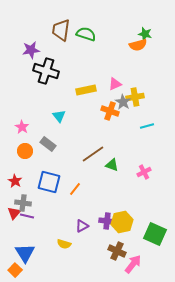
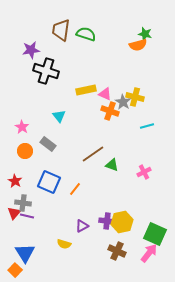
pink triangle: moved 10 px left, 10 px down; rotated 48 degrees clockwise
yellow cross: rotated 24 degrees clockwise
blue square: rotated 10 degrees clockwise
pink arrow: moved 16 px right, 11 px up
